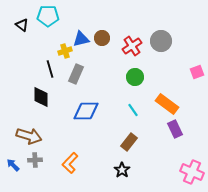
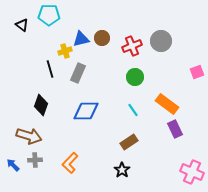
cyan pentagon: moved 1 px right, 1 px up
red cross: rotated 12 degrees clockwise
gray rectangle: moved 2 px right, 1 px up
black diamond: moved 8 px down; rotated 20 degrees clockwise
brown rectangle: rotated 18 degrees clockwise
